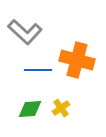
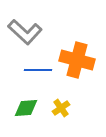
green diamond: moved 4 px left, 1 px up
